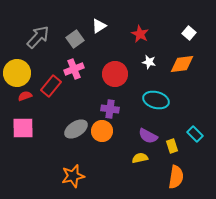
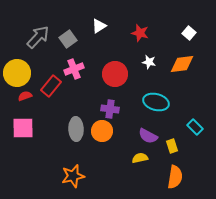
red star: moved 1 px up; rotated 12 degrees counterclockwise
gray square: moved 7 px left
cyan ellipse: moved 2 px down
gray ellipse: rotated 60 degrees counterclockwise
cyan rectangle: moved 7 px up
orange semicircle: moved 1 px left
